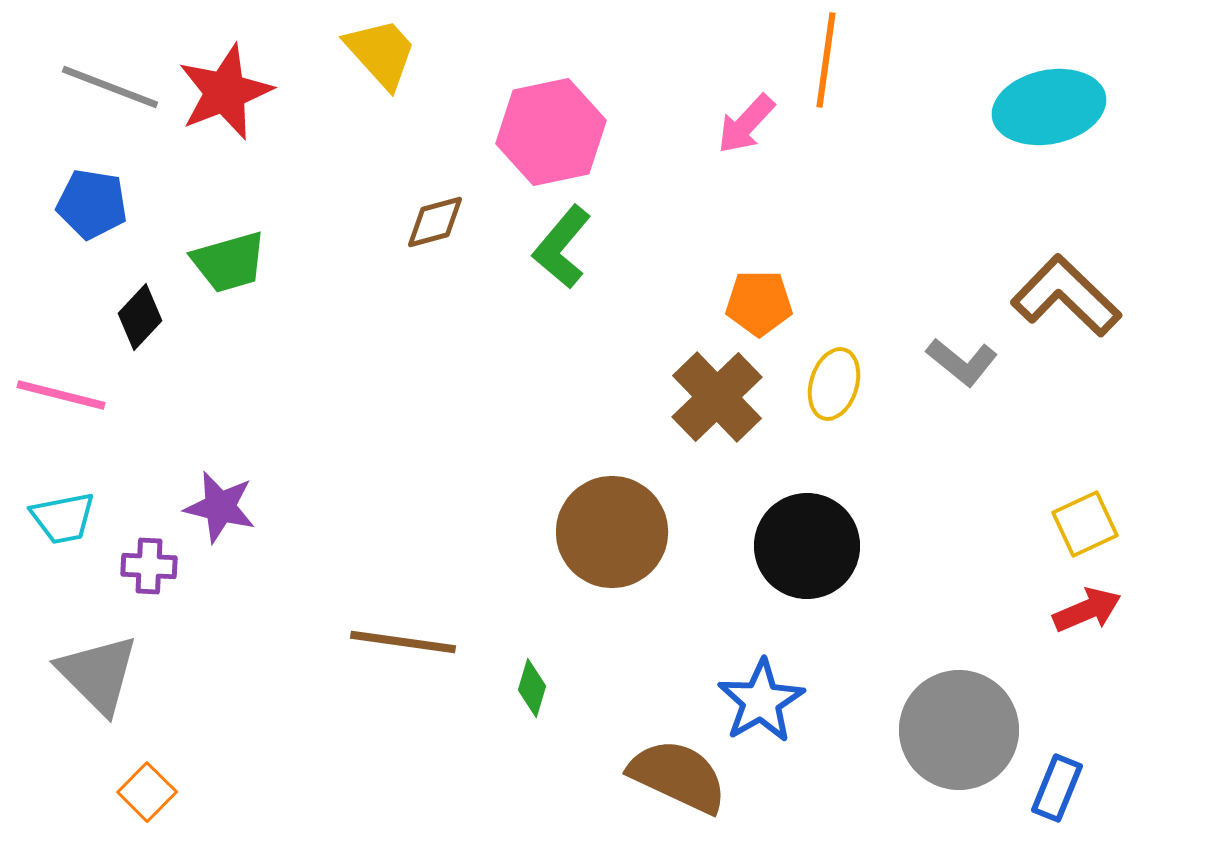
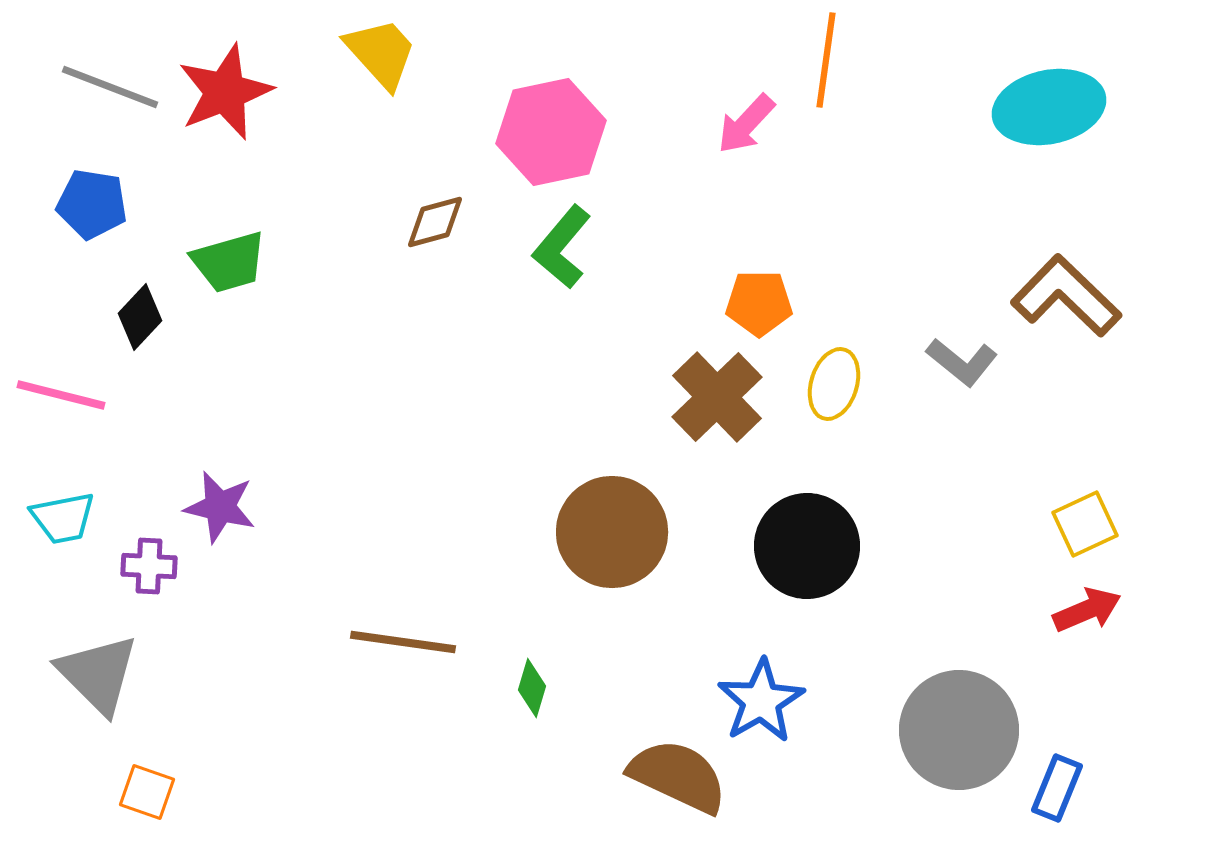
orange square: rotated 26 degrees counterclockwise
